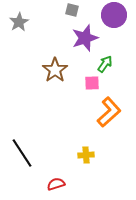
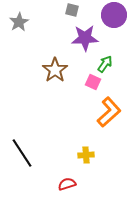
purple star: rotated 16 degrees clockwise
pink square: moved 1 px right, 1 px up; rotated 28 degrees clockwise
red semicircle: moved 11 px right
